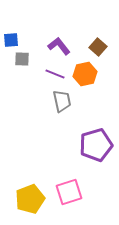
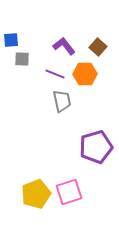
purple L-shape: moved 5 px right
orange hexagon: rotated 10 degrees clockwise
purple pentagon: moved 2 px down
yellow pentagon: moved 6 px right, 5 px up
